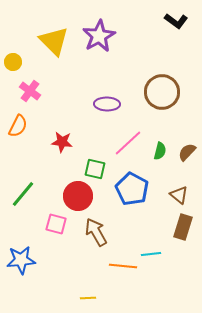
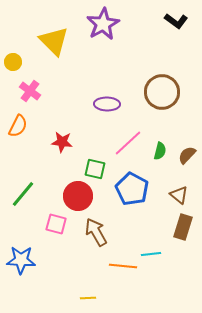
purple star: moved 4 px right, 12 px up
brown semicircle: moved 3 px down
blue star: rotated 8 degrees clockwise
